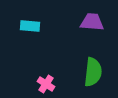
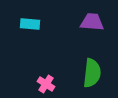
cyan rectangle: moved 2 px up
green semicircle: moved 1 px left, 1 px down
